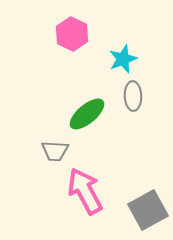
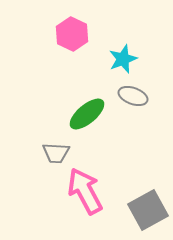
gray ellipse: rotated 68 degrees counterclockwise
gray trapezoid: moved 1 px right, 2 px down
